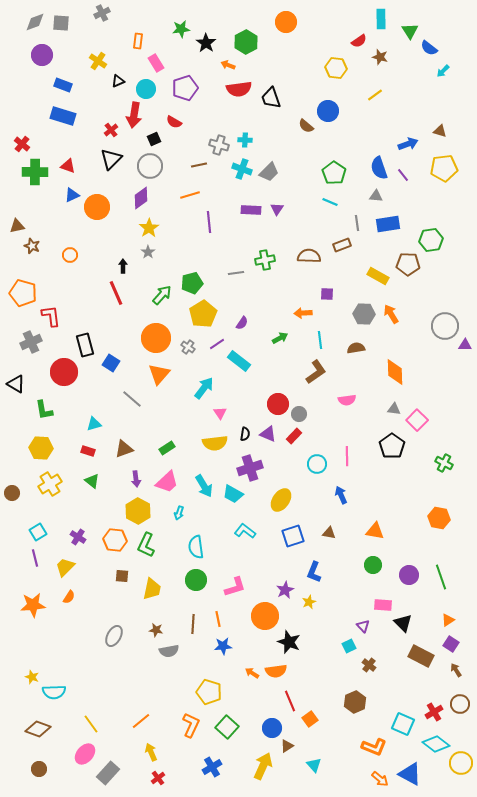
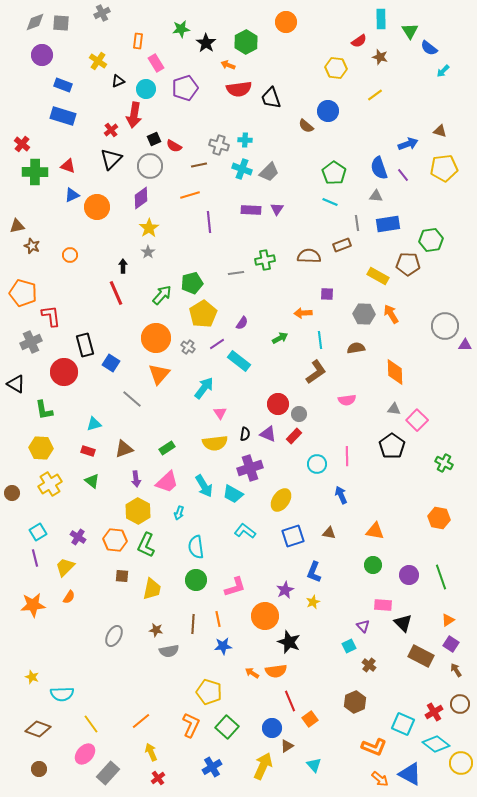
red semicircle at (174, 122): moved 24 px down
yellow star at (309, 602): moved 4 px right
cyan semicircle at (54, 692): moved 8 px right, 2 px down
